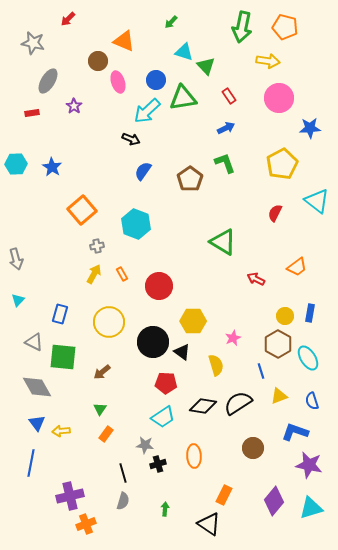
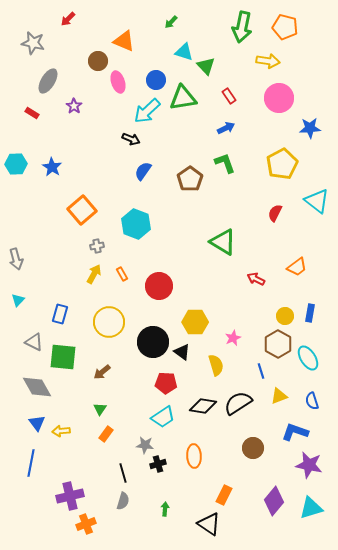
red rectangle at (32, 113): rotated 40 degrees clockwise
yellow hexagon at (193, 321): moved 2 px right, 1 px down
